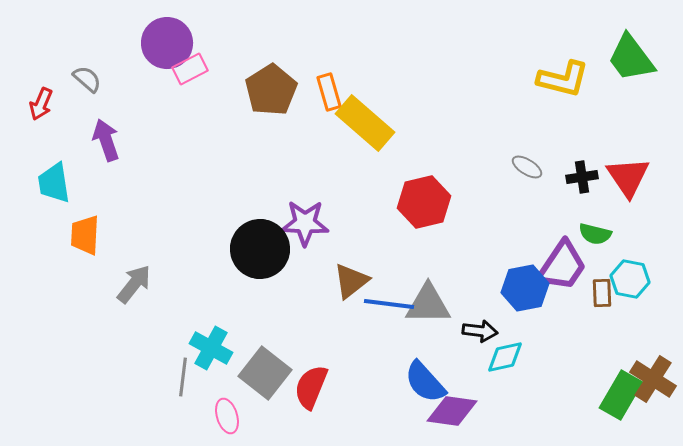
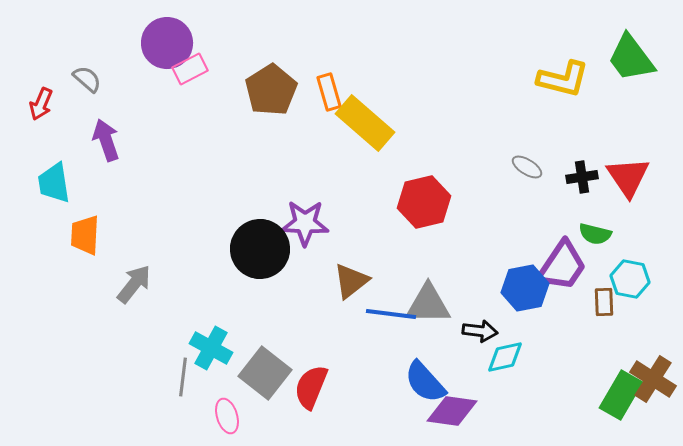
brown rectangle: moved 2 px right, 9 px down
blue line: moved 2 px right, 10 px down
